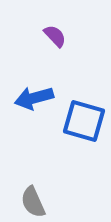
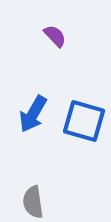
blue arrow: moved 1 px left, 16 px down; rotated 45 degrees counterclockwise
gray semicircle: rotated 16 degrees clockwise
